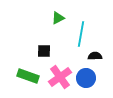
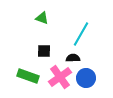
green triangle: moved 16 px left; rotated 48 degrees clockwise
cyan line: rotated 20 degrees clockwise
black semicircle: moved 22 px left, 2 px down
